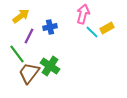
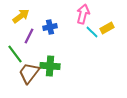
green line: moved 2 px left
green cross: rotated 30 degrees counterclockwise
